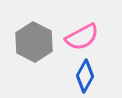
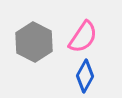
pink semicircle: moved 1 px right; rotated 28 degrees counterclockwise
